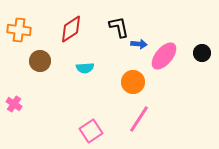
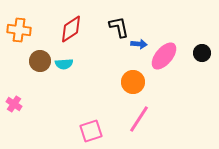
cyan semicircle: moved 21 px left, 4 px up
pink square: rotated 15 degrees clockwise
